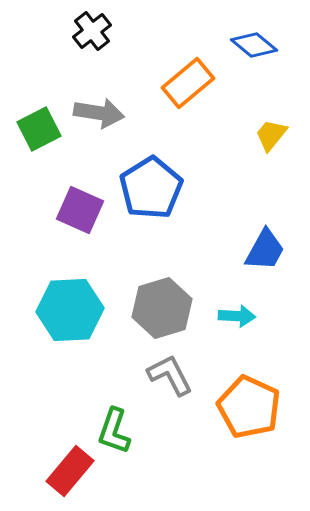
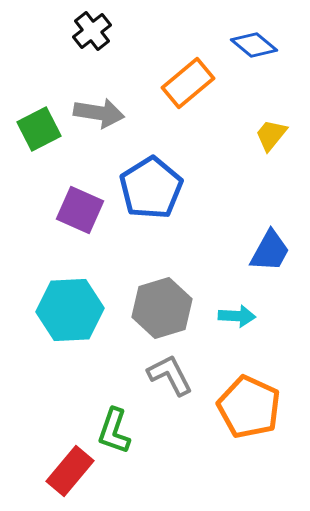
blue trapezoid: moved 5 px right, 1 px down
